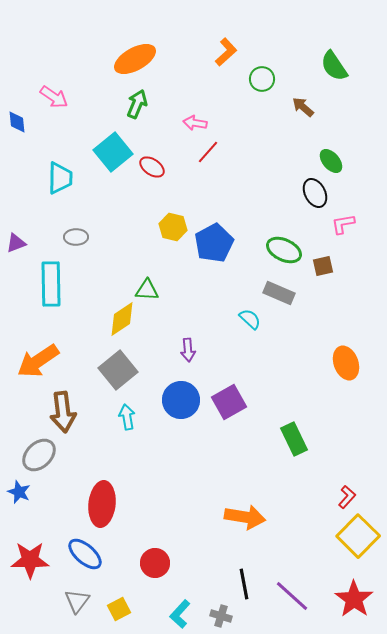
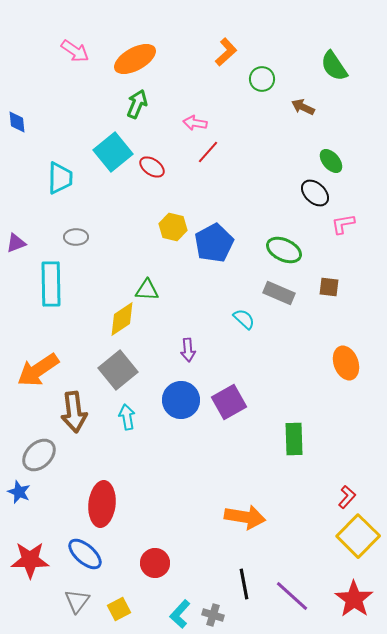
pink arrow at (54, 97): moved 21 px right, 46 px up
brown arrow at (303, 107): rotated 15 degrees counterclockwise
black ellipse at (315, 193): rotated 20 degrees counterclockwise
brown square at (323, 266): moved 6 px right, 21 px down; rotated 20 degrees clockwise
cyan semicircle at (250, 319): moved 6 px left
orange arrow at (38, 361): moved 9 px down
brown arrow at (63, 412): moved 11 px right
green rectangle at (294, 439): rotated 24 degrees clockwise
gray cross at (221, 616): moved 8 px left, 1 px up
